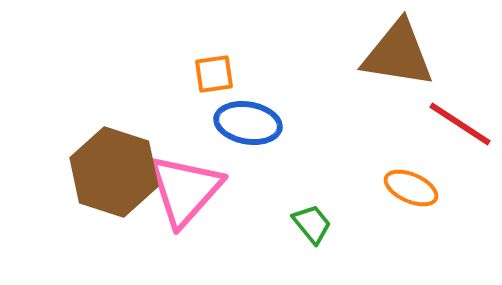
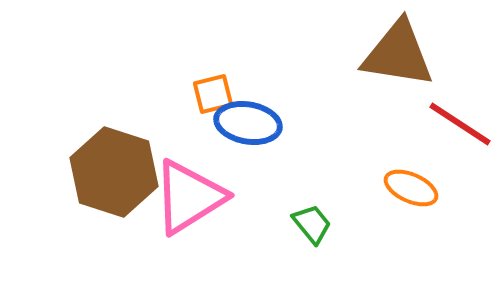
orange square: moved 1 px left, 20 px down; rotated 6 degrees counterclockwise
pink triangle: moved 4 px right, 7 px down; rotated 16 degrees clockwise
